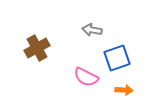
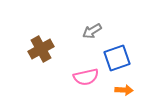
gray arrow: moved 1 px down; rotated 42 degrees counterclockwise
brown cross: moved 4 px right, 1 px down
pink semicircle: rotated 40 degrees counterclockwise
